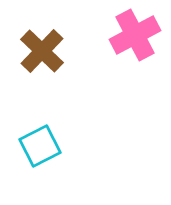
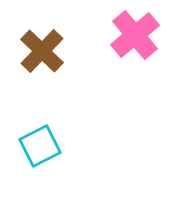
pink cross: rotated 12 degrees counterclockwise
